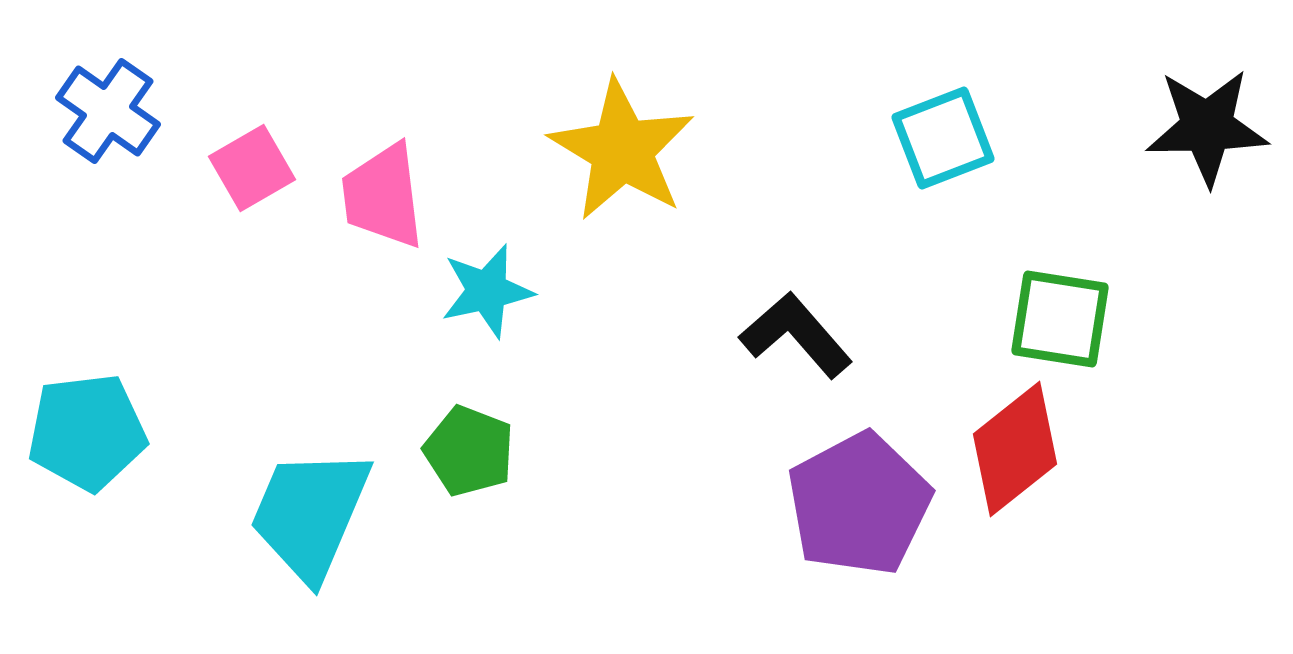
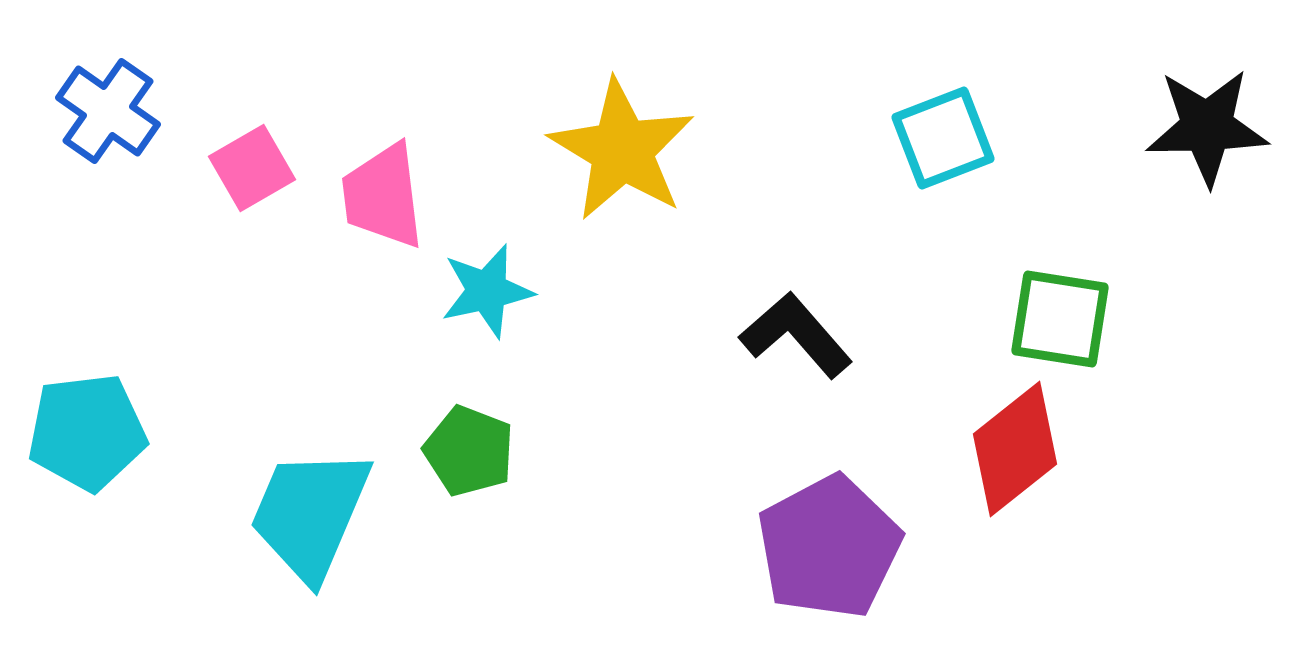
purple pentagon: moved 30 px left, 43 px down
